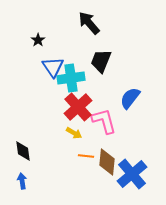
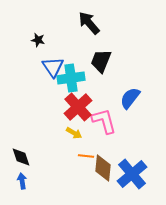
black star: rotated 24 degrees counterclockwise
black diamond: moved 2 px left, 6 px down; rotated 10 degrees counterclockwise
brown diamond: moved 4 px left, 6 px down
